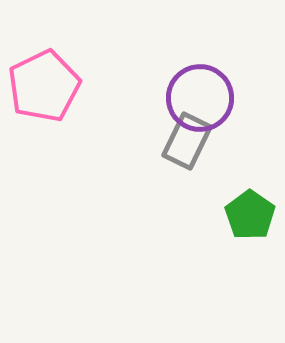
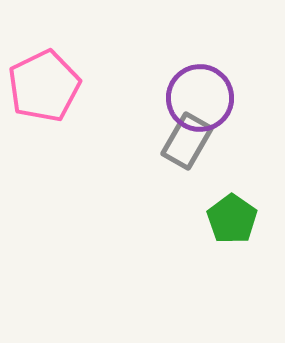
gray rectangle: rotated 4 degrees clockwise
green pentagon: moved 18 px left, 4 px down
